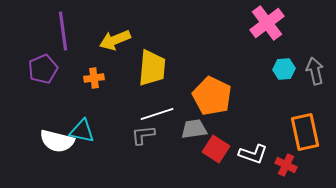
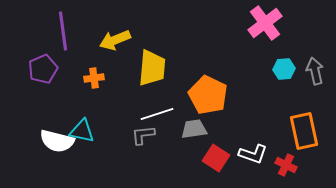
pink cross: moved 2 px left
orange pentagon: moved 4 px left, 1 px up
orange rectangle: moved 1 px left, 1 px up
red square: moved 9 px down
